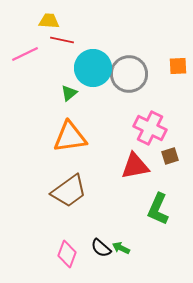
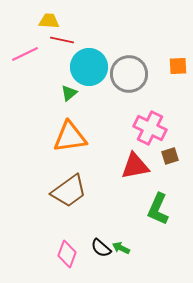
cyan circle: moved 4 px left, 1 px up
